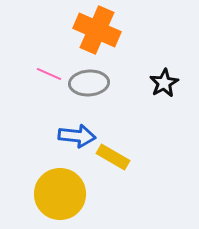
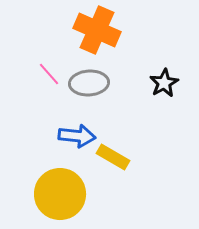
pink line: rotated 25 degrees clockwise
